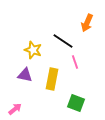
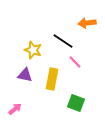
orange arrow: rotated 60 degrees clockwise
pink line: rotated 24 degrees counterclockwise
